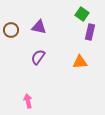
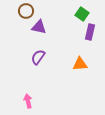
brown circle: moved 15 px right, 19 px up
orange triangle: moved 2 px down
